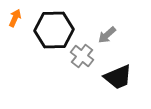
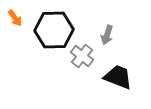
orange arrow: rotated 120 degrees clockwise
gray arrow: rotated 30 degrees counterclockwise
black trapezoid: rotated 136 degrees counterclockwise
